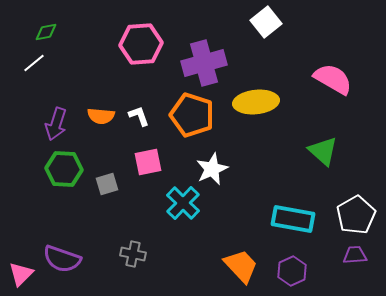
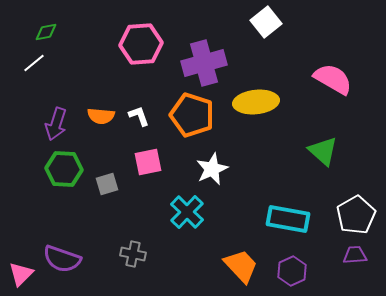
cyan cross: moved 4 px right, 9 px down
cyan rectangle: moved 5 px left
